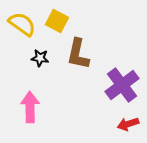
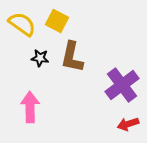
brown L-shape: moved 6 px left, 3 px down
